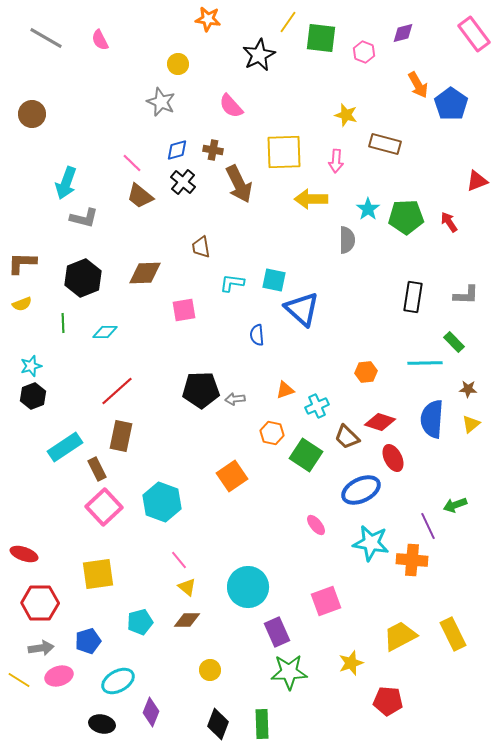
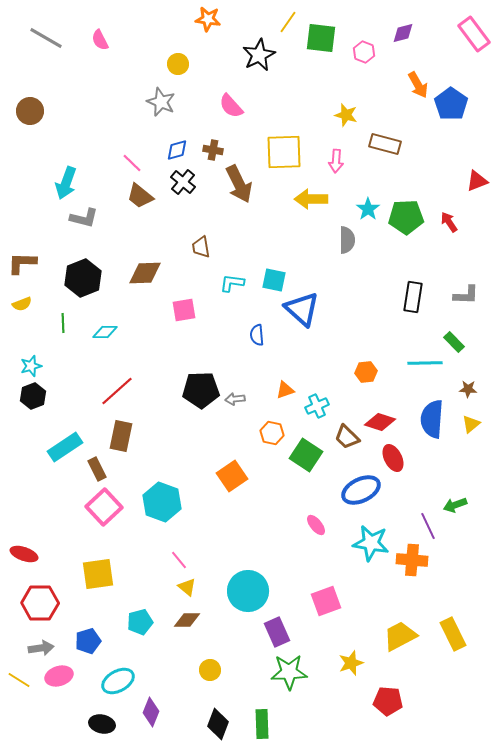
brown circle at (32, 114): moved 2 px left, 3 px up
cyan circle at (248, 587): moved 4 px down
